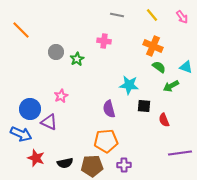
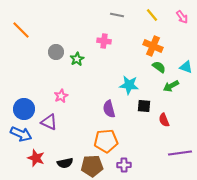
blue circle: moved 6 px left
